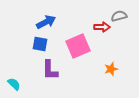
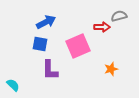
cyan semicircle: moved 1 px left, 1 px down
